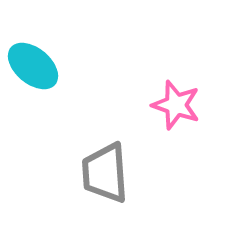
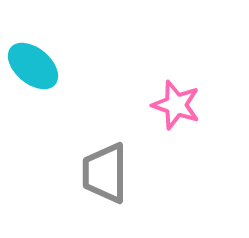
gray trapezoid: rotated 4 degrees clockwise
